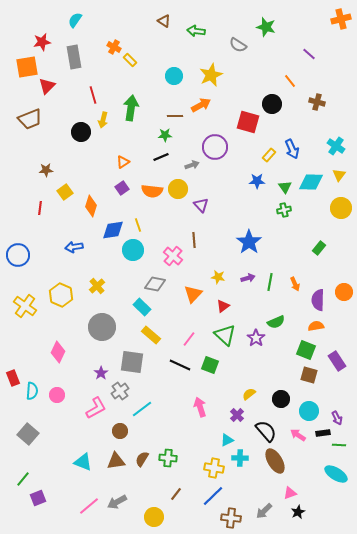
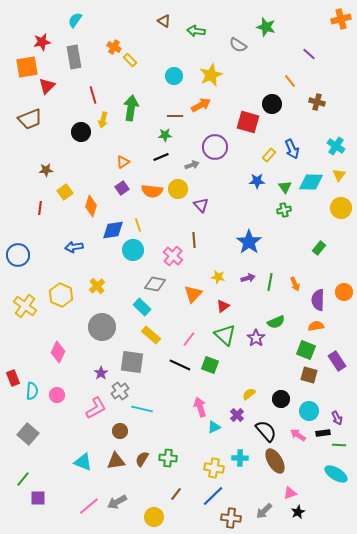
cyan line at (142, 409): rotated 50 degrees clockwise
cyan triangle at (227, 440): moved 13 px left, 13 px up
purple square at (38, 498): rotated 21 degrees clockwise
